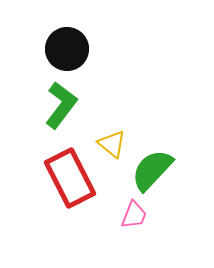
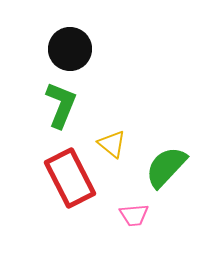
black circle: moved 3 px right
green L-shape: rotated 15 degrees counterclockwise
green semicircle: moved 14 px right, 3 px up
pink trapezoid: rotated 64 degrees clockwise
